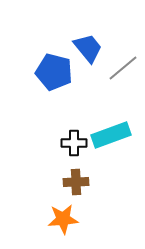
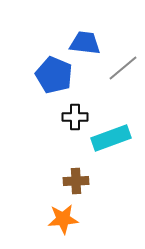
blue trapezoid: moved 3 px left, 5 px up; rotated 44 degrees counterclockwise
blue pentagon: moved 3 px down; rotated 9 degrees clockwise
cyan rectangle: moved 3 px down
black cross: moved 1 px right, 26 px up
brown cross: moved 1 px up
